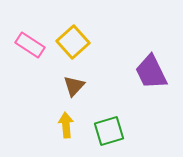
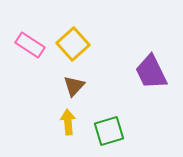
yellow square: moved 2 px down
yellow arrow: moved 2 px right, 3 px up
